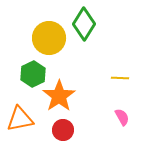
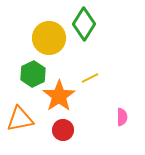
yellow line: moved 30 px left; rotated 30 degrees counterclockwise
pink semicircle: rotated 30 degrees clockwise
